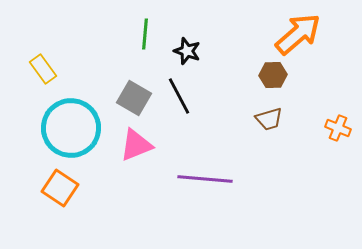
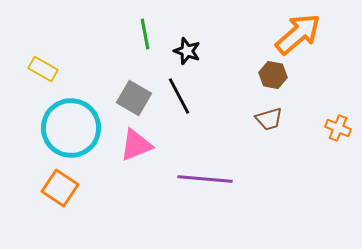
green line: rotated 16 degrees counterclockwise
yellow rectangle: rotated 24 degrees counterclockwise
brown hexagon: rotated 12 degrees clockwise
